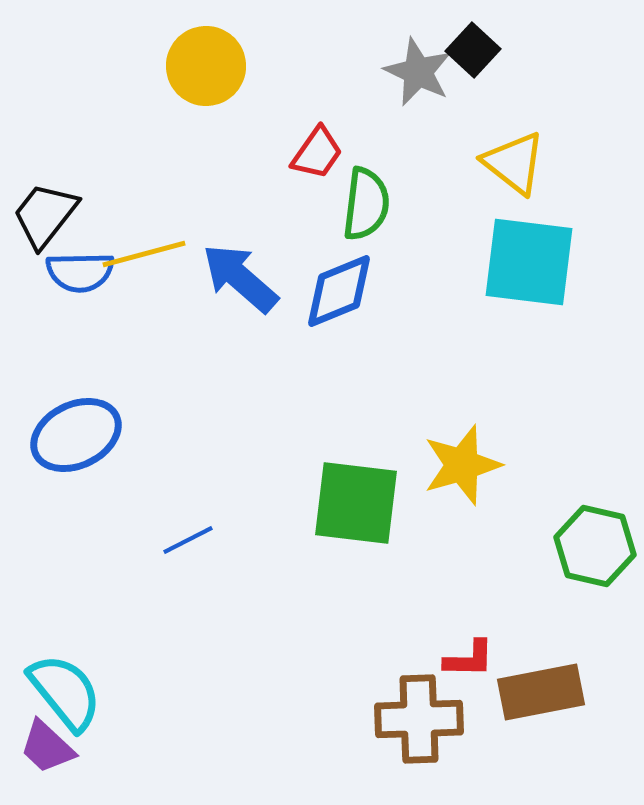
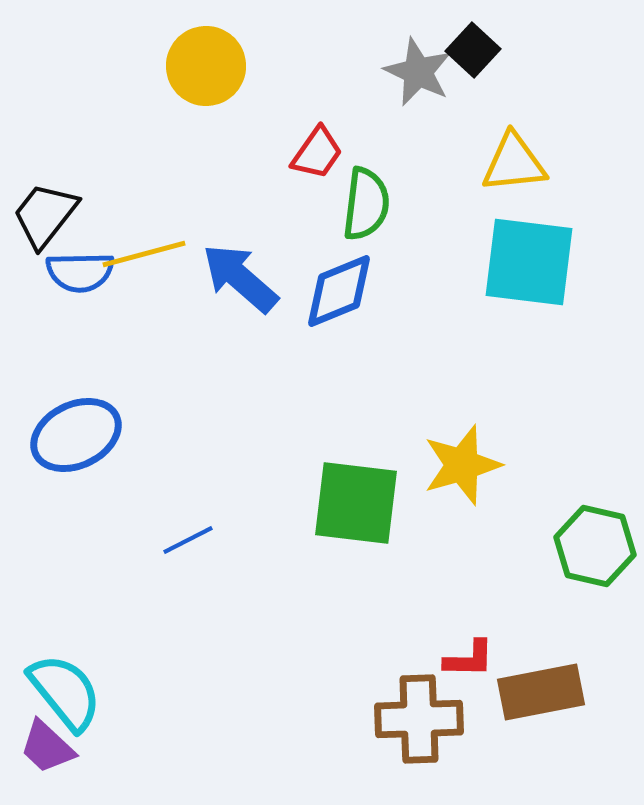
yellow triangle: rotated 44 degrees counterclockwise
